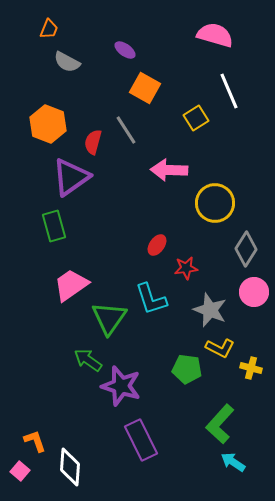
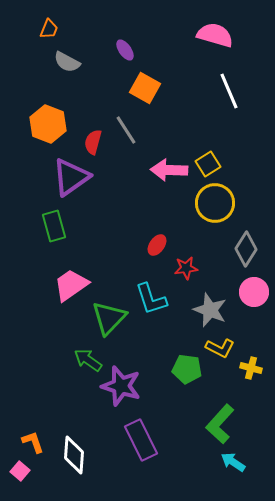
purple ellipse: rotated 20 degrees clockwise
yellow square: moved 12 px right, 46 px down
green triangle: rotated 9 degrees clockwise
orange L-shape: moved 2 px left, 1 px down
white diamond: moved 4 px right, 12 px up
